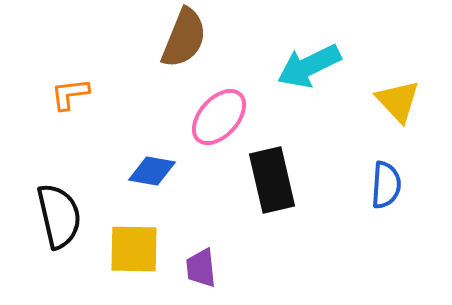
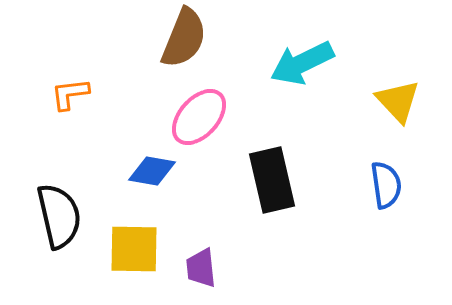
cyan arrow: moved 7 px left, 3 px up
pink ellipse: moved 20 px left
blue semicircle: rotated 12 degrees counterclockwise
